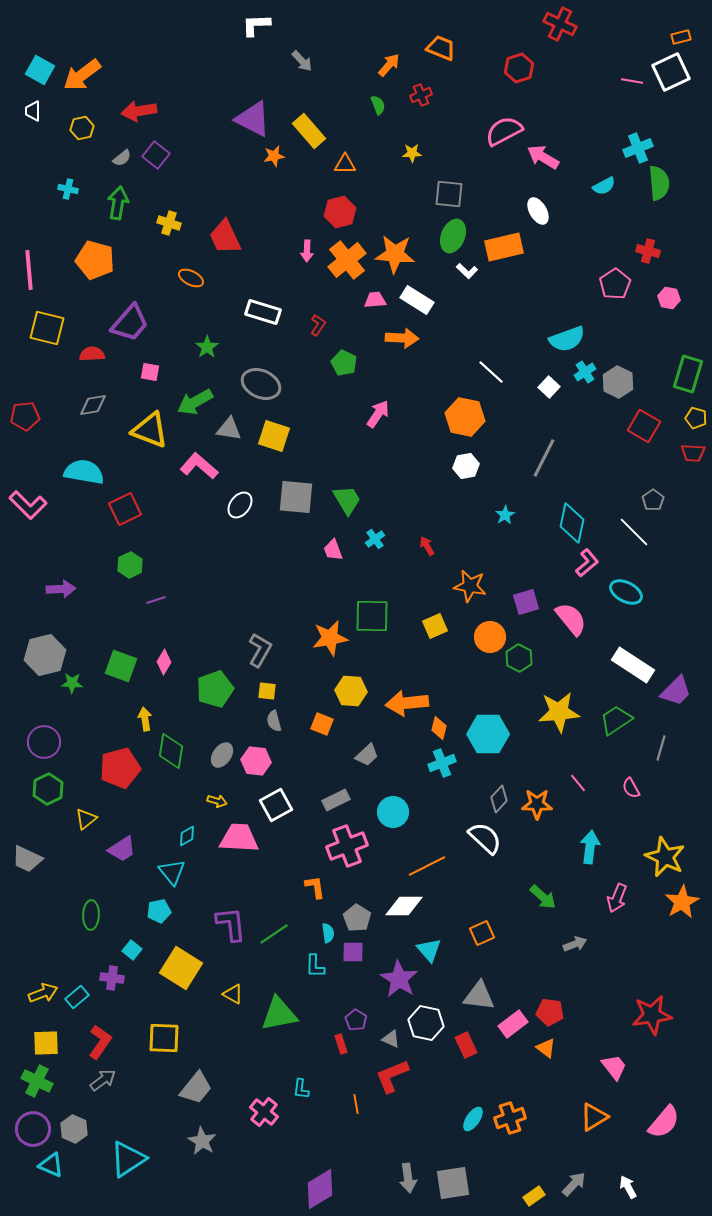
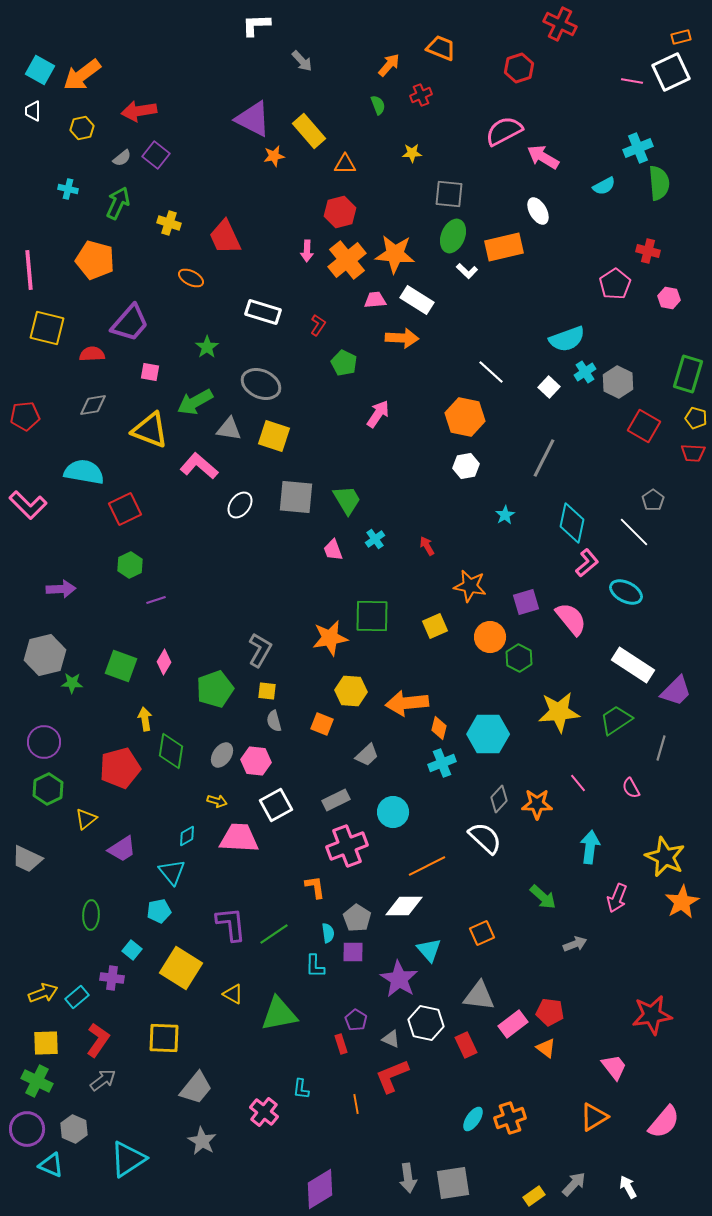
green arrow at (118, 203): rotated 16 degrees clockwise
red L-shape at (100, 1042): moved 2 px left, 2 px up
purple circle at (33, 1129): moved 6 px left
